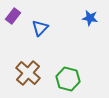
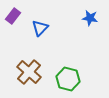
brown cross: moved 1 px right, 1 px up
